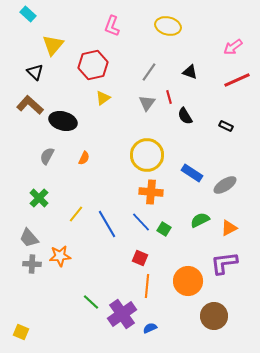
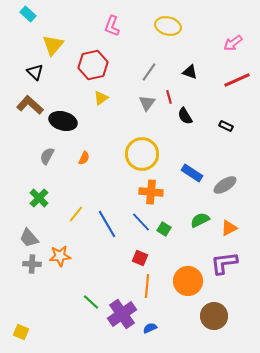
pink arrow at (233, 47): moved 4 px up
yellow triangle at (103, 98): moved 2 px left
yellow circle at (147, 155): moved 5 px left, 1 px up
